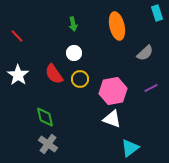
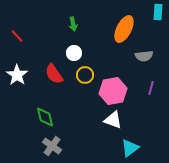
cyan rectangle: moved 1 px right, 1 px up; rotated 21 degrees clockwise
orange ellipse: moved 7 px right, 3 px down; rotated 40 degrees clockwise
gray semicircle: moved 1 px left, 3 px down; rotated 36 degrees clockwise
white star: moved 1 px left
yellow circle: moved 5 px right, 4 px up
purple line: rotated 48 degrees counterclockwise
white triangle: moved 1 px right, 1 px down
gray cross: moved 4 px right, 2 px down
